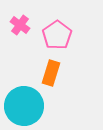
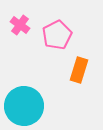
pink pentagon: rotated 8 degrees clockwise
orange rectangle: moved 28 px right, 3 px up
